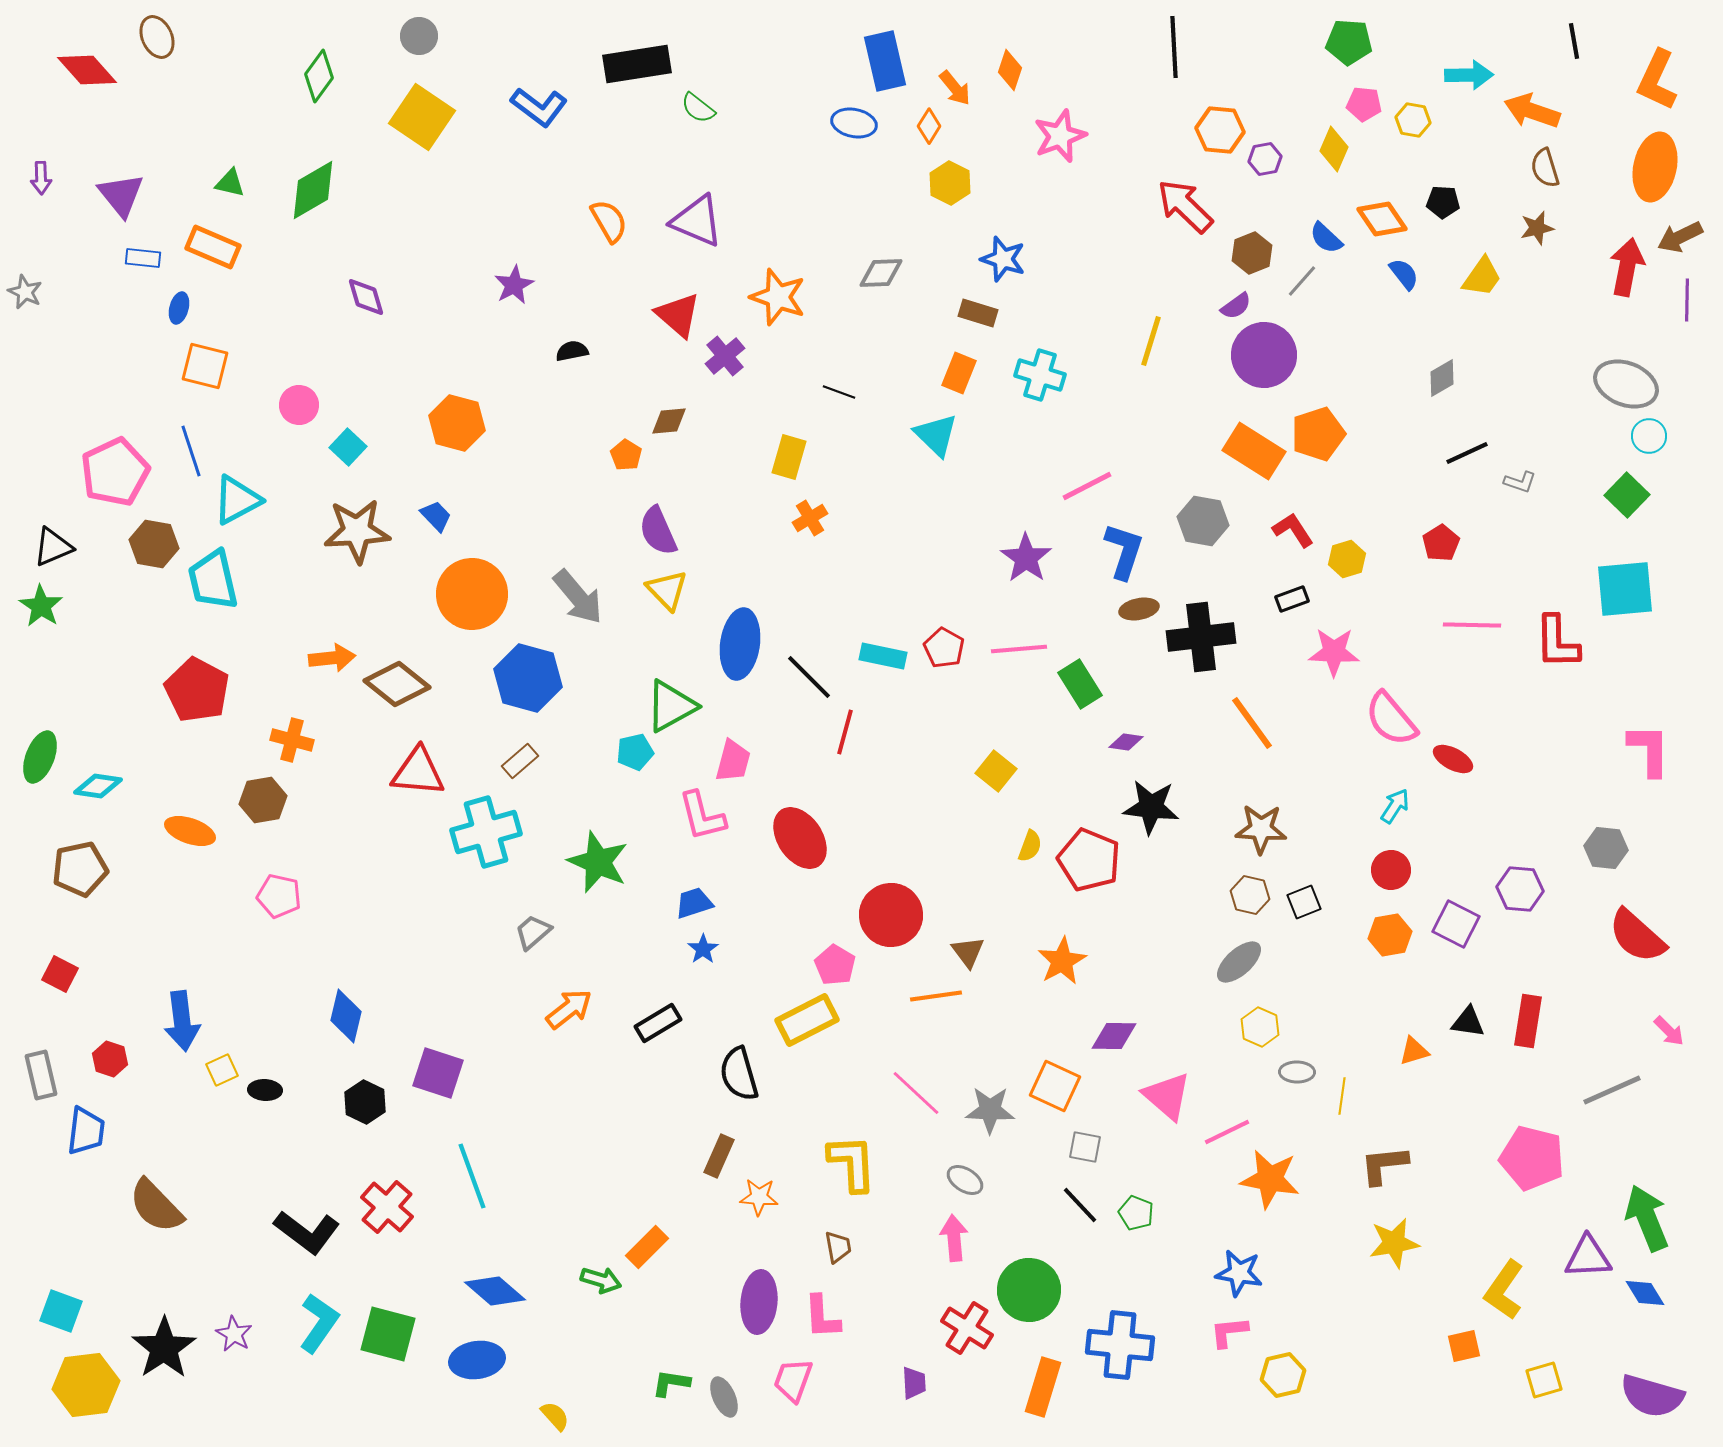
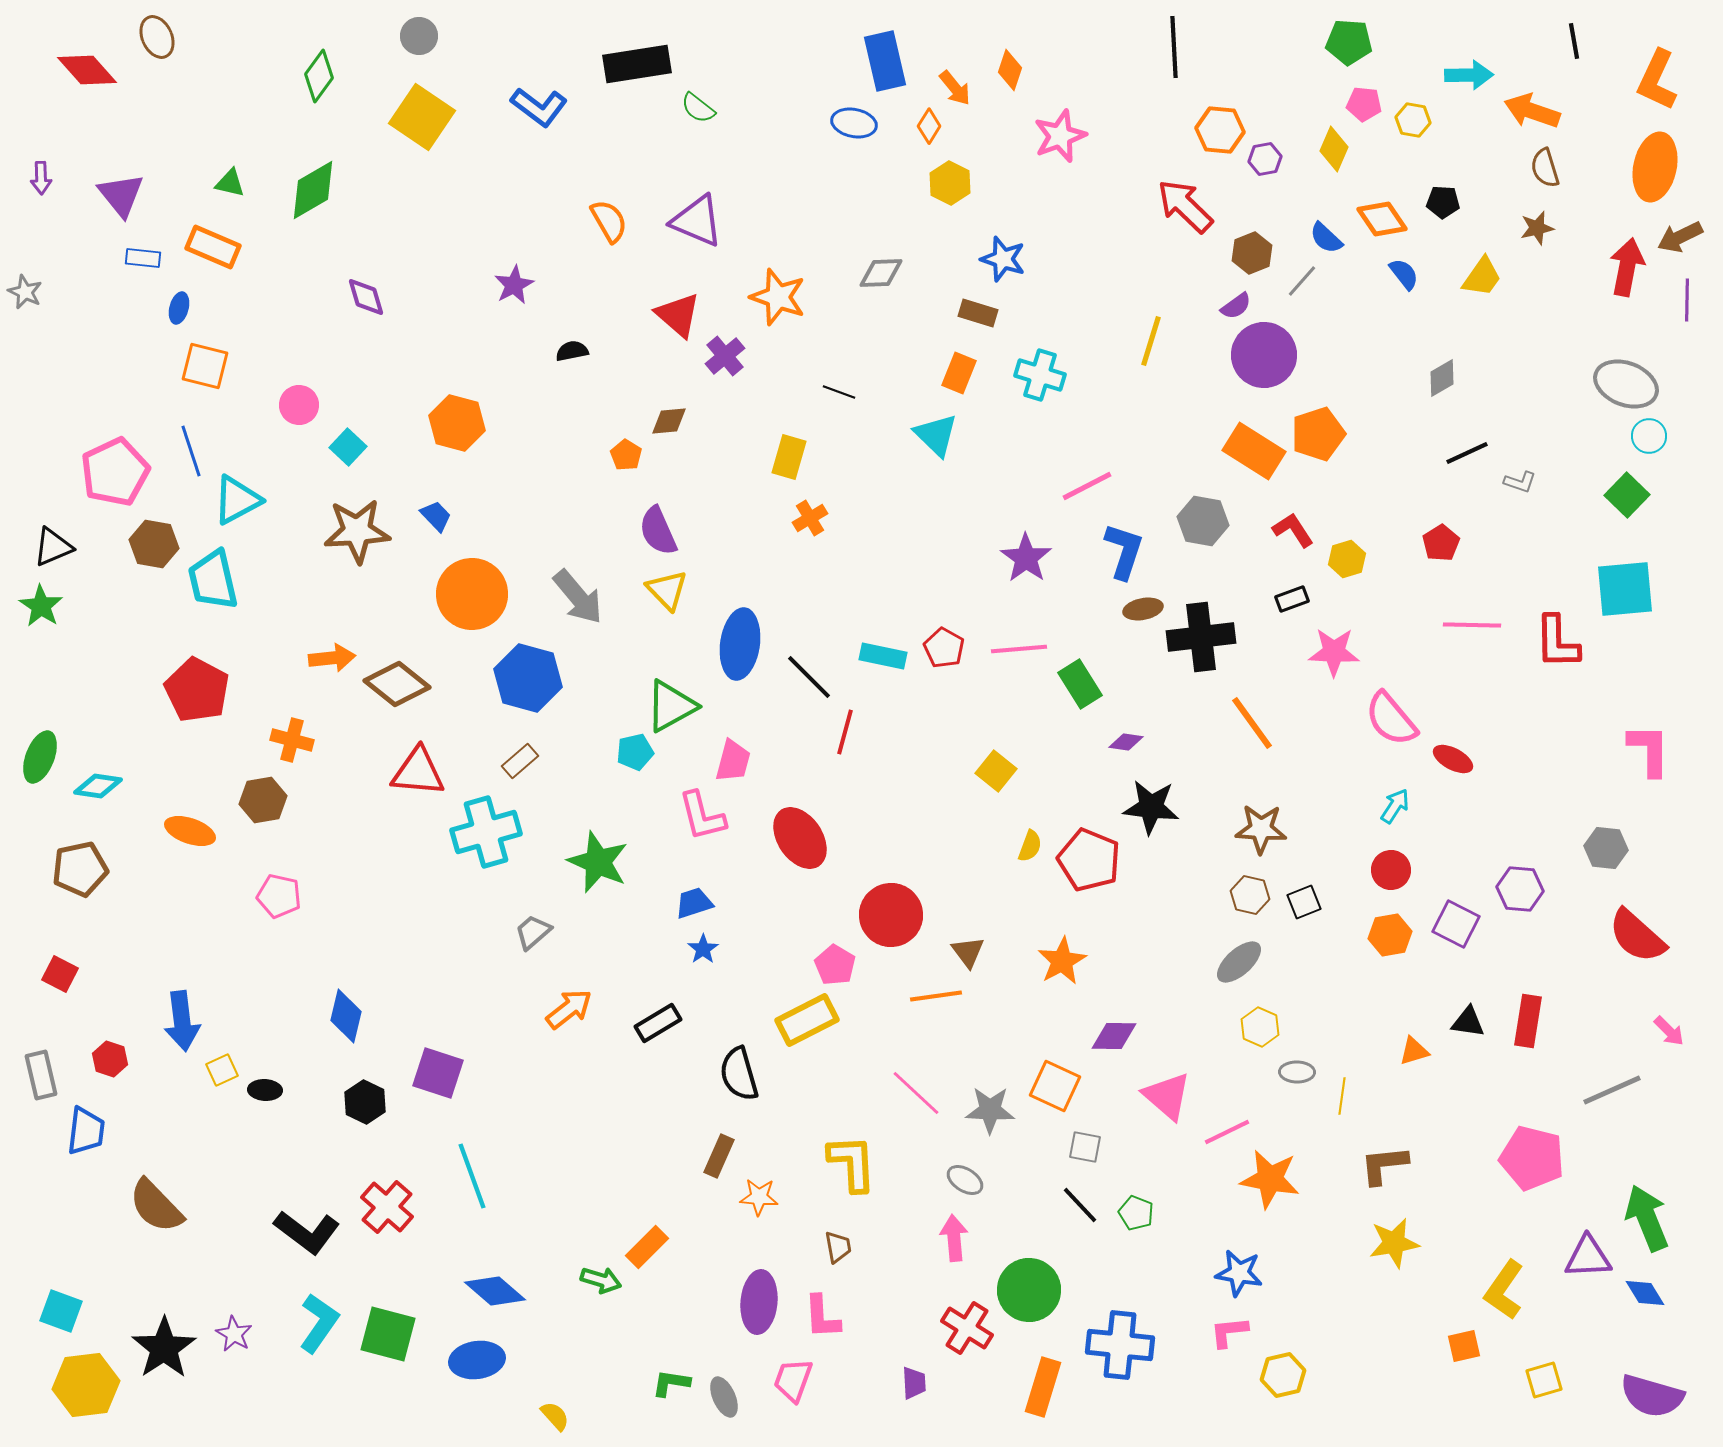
brown ellipse at (1139, 609): moved 4 px right
